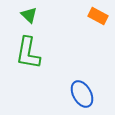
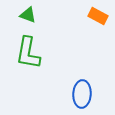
green triangle: moved 1 px left; rotated 24 degrees counterclockwise
blue ellipse: rotated 32 degrees clockwise
